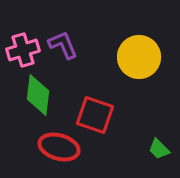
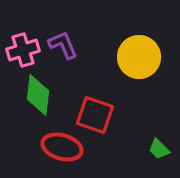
red ellipse: moved 3 px right
